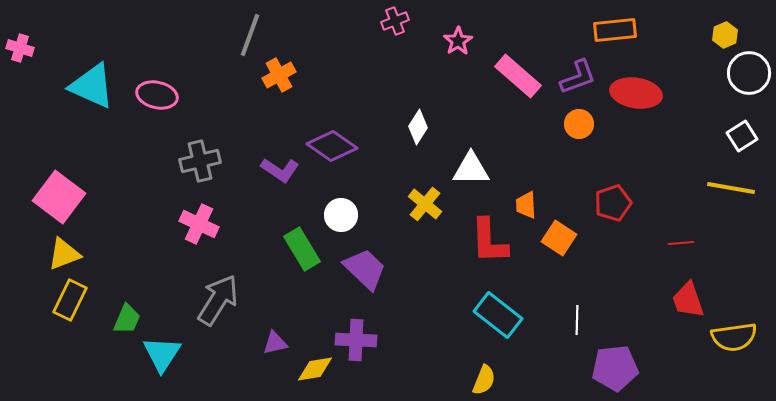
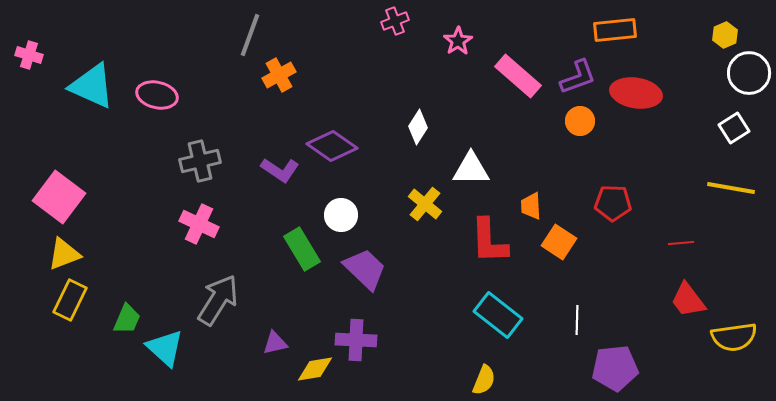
pink cross at (20, 48): moved 9 px right, 7 px down
orange circle at (579, 124): moved 1 px right, 3 px up
white square at (742, 136): moved 8 px left, 8 px up
red pentagon at (613, 203): rotated 21 degrees clockwise
orange trapezoid at (526, 205): moved 5 px right, 1 px down
orange square at (559, 238): moved 4 px down
red trapezoid at (688, 300): rotated 18 degrees counterclockwise
cyan triangle at (162, 354): moved 3 px right, 6 px up; rotated 21 degrees counterclockwise
